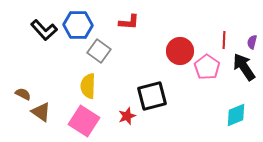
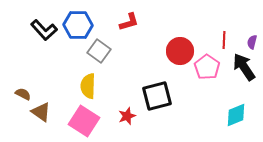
red L-shape: rotated 20 degrees counterclockwise
black square: moved 5 px right
